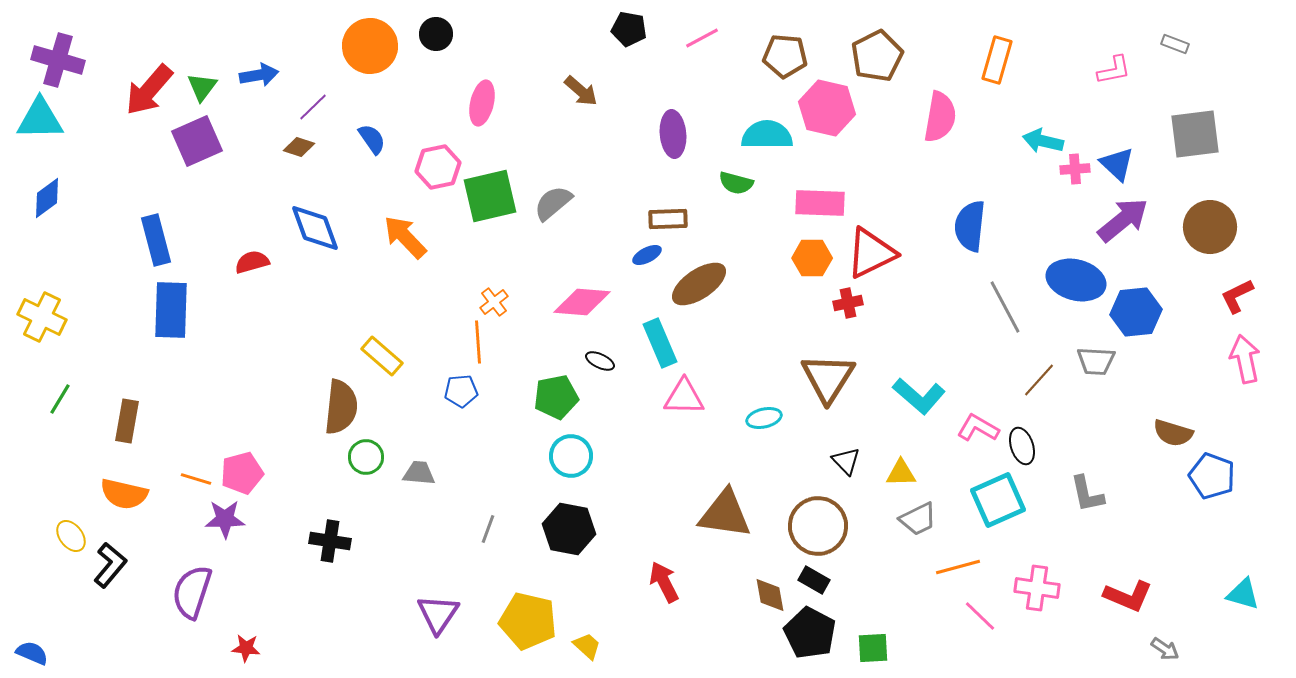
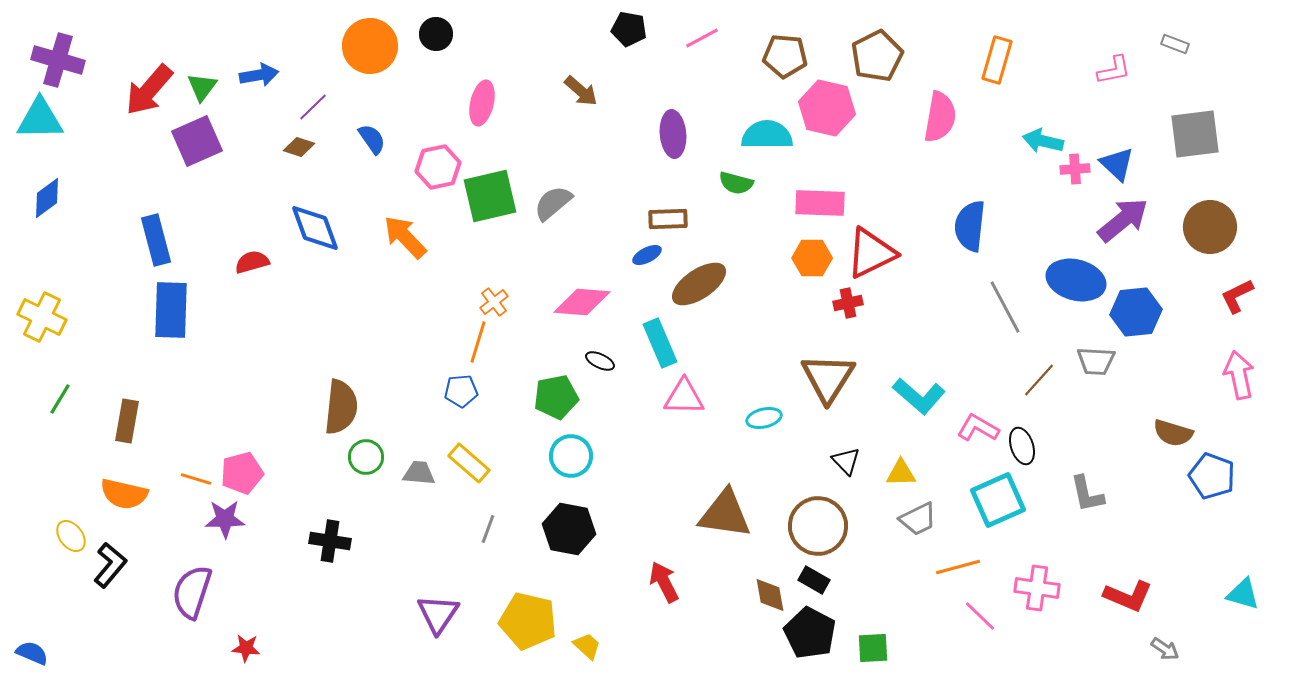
orange line at (478, 342): rotated 21 degrees clockwise
yellow rectangle at (382, 356): moved 87 px right, 107 px down
pink arrow at (1245, 359): moved 6 px left, 16 px down
